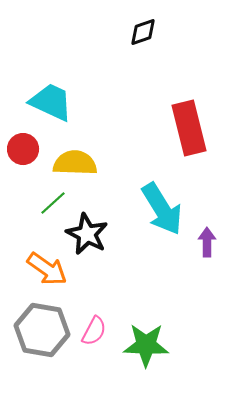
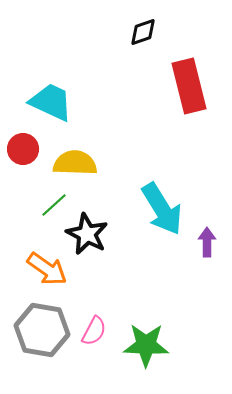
red rectangle: moved 42 px up
green line: moved 1 px right, 2 px down
